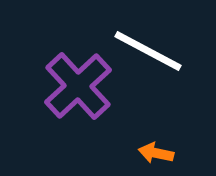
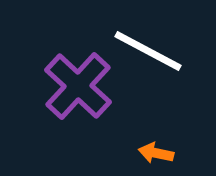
purple cross: rotated 4 degrees counterclockwise
